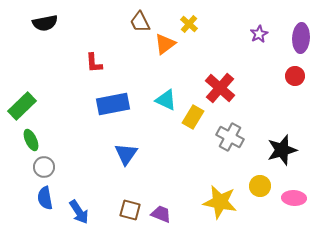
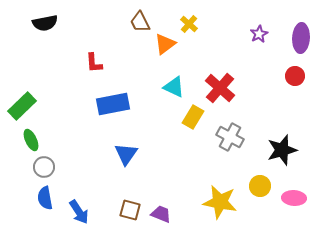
cyan triangle: moved 8 px right, 13 px up
